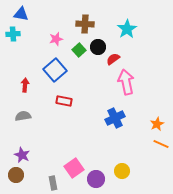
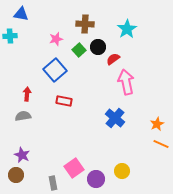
cyan cross: moved 3 px left, 2 px down
red arrow: moved 2 px right, 9 px down
blue cross: rotated 24 degrees counterclockwise
